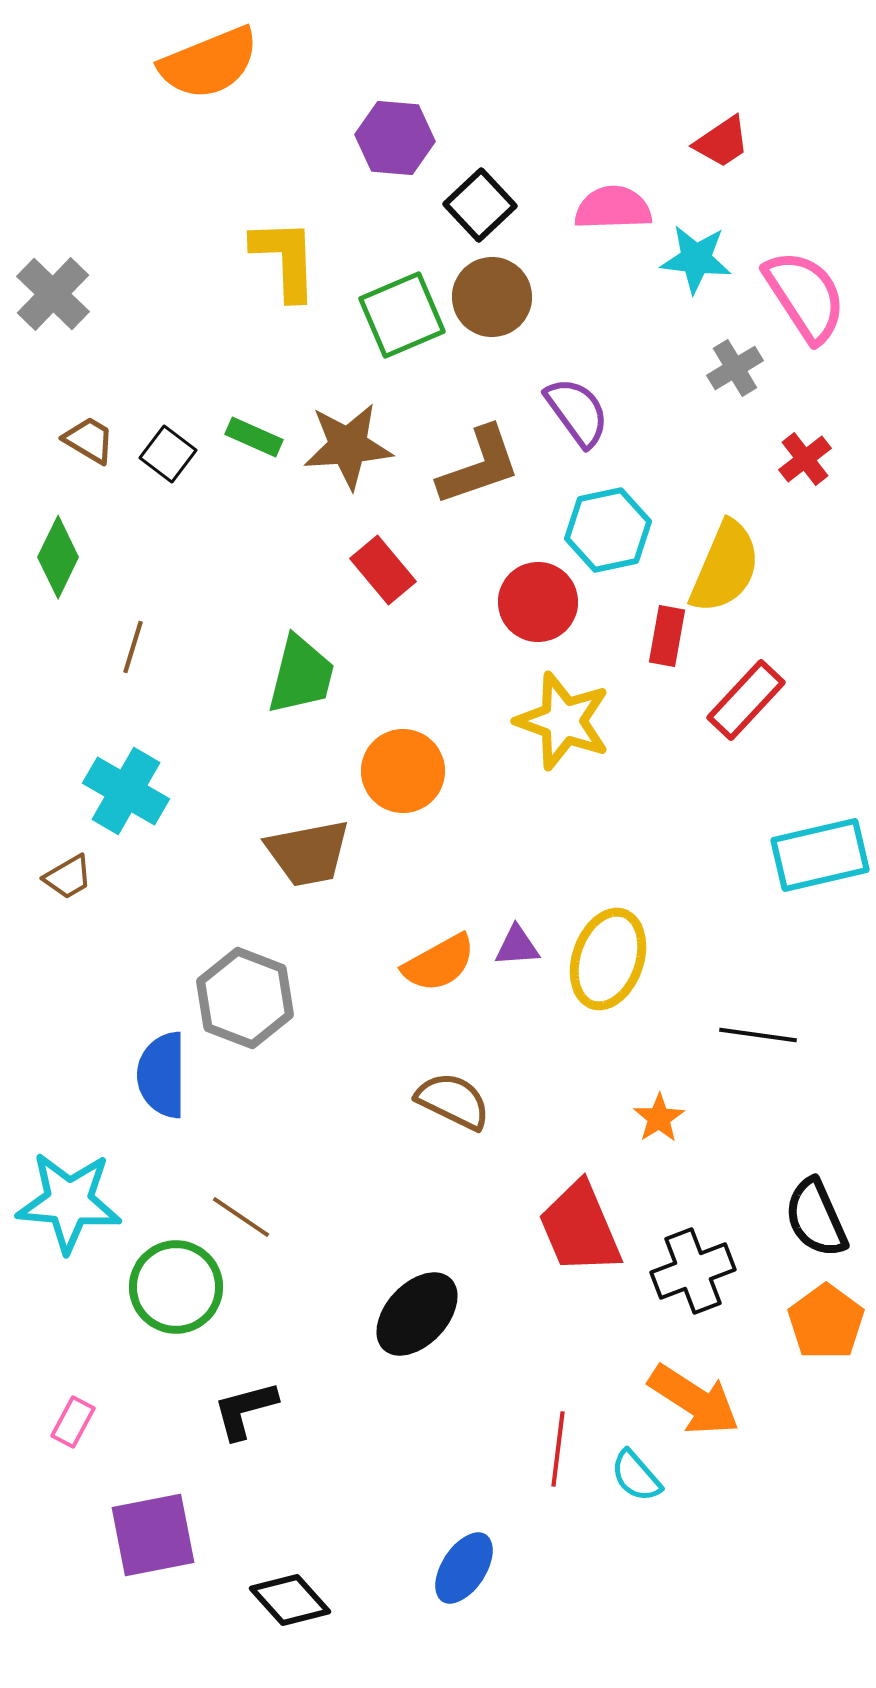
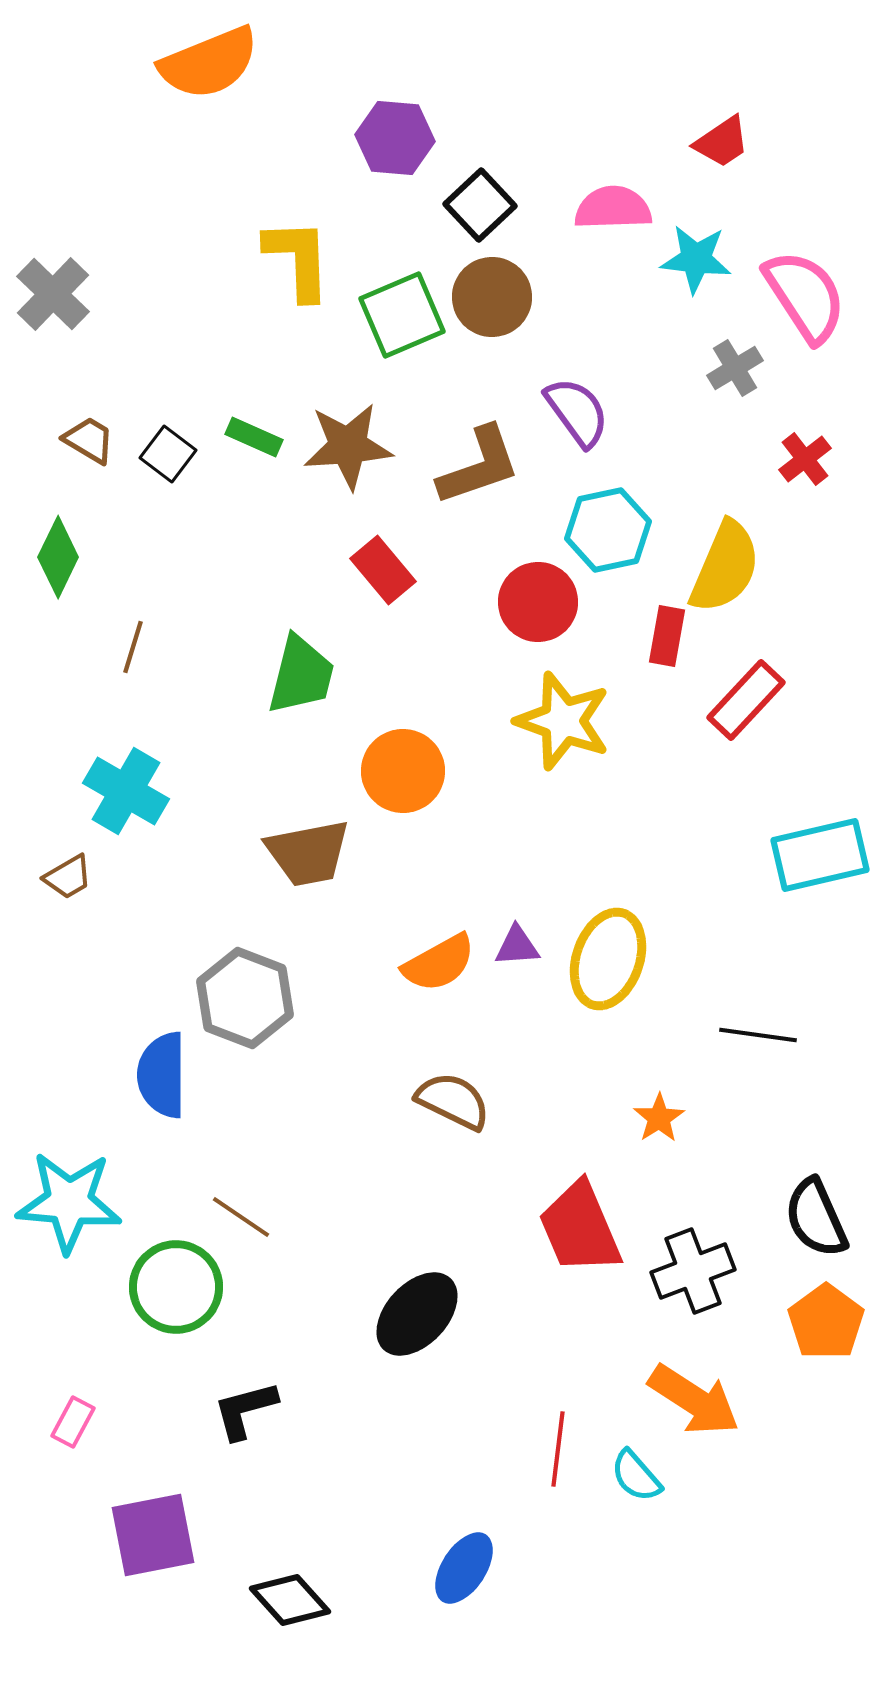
yellow L-shape at (285, 259): moved 13 px right
